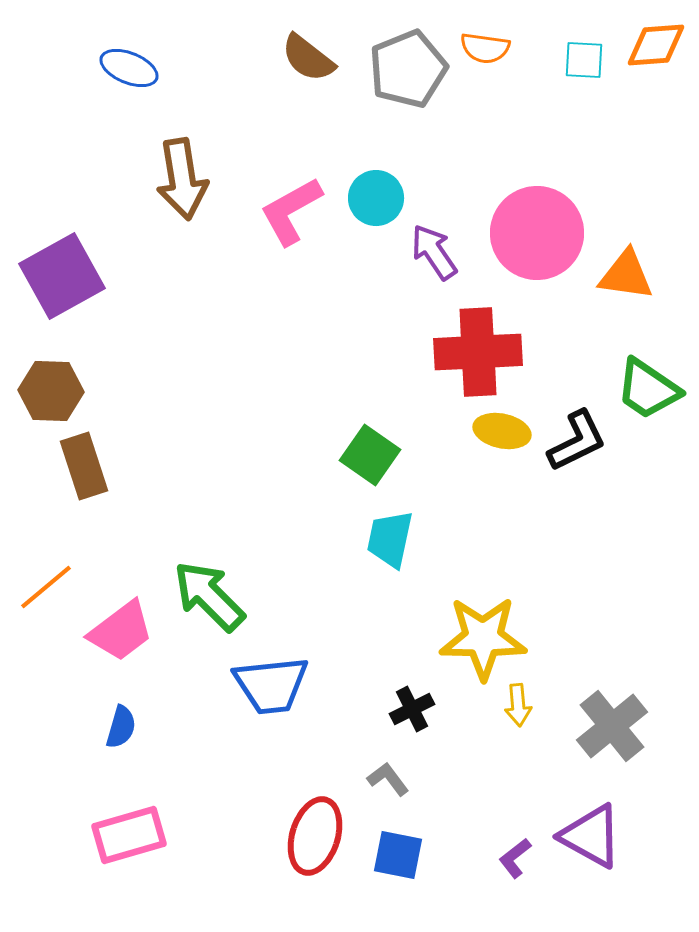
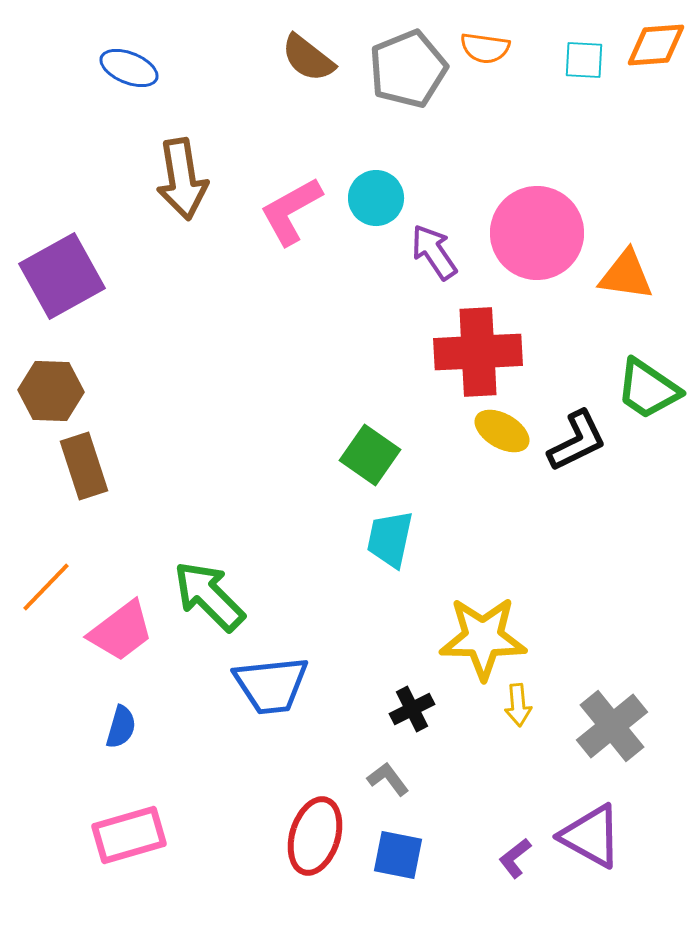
yellow ellipse: rotated 18 degrees clockwise
orange line: rotated 6 degrees counterclockwise
